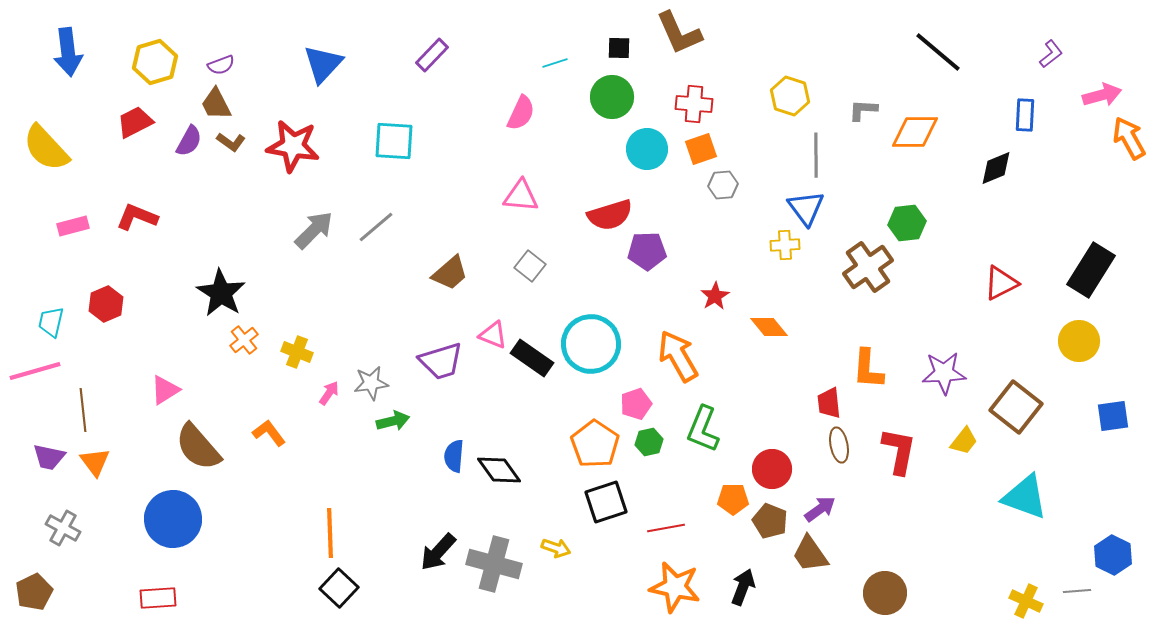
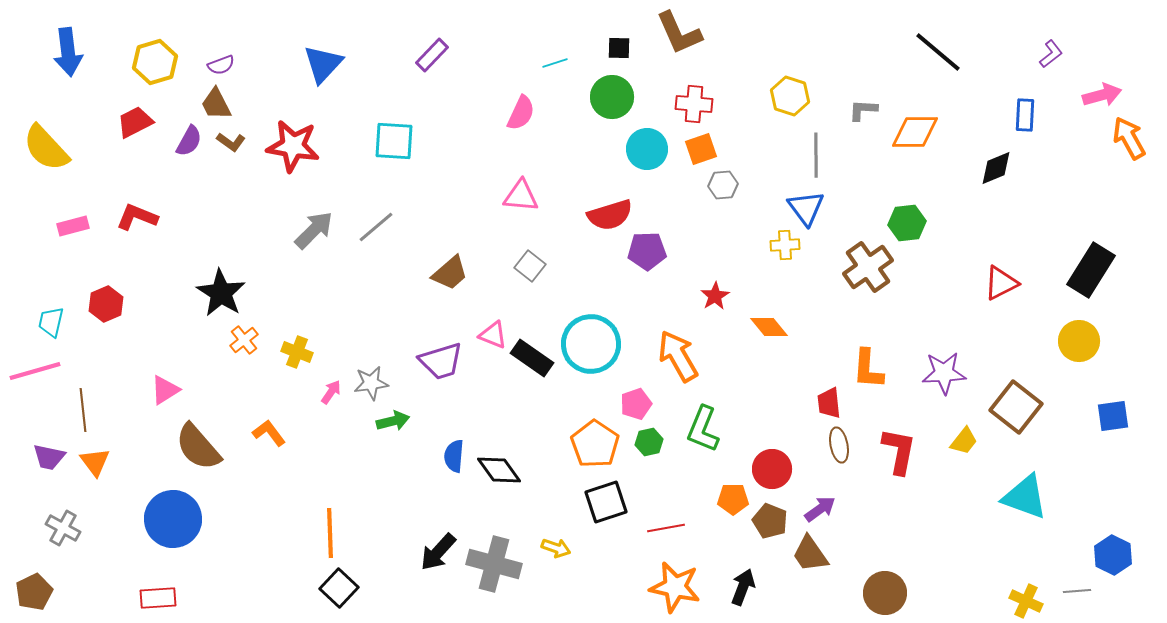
pink arrow at (329, 393): moved 2 px right, 1 px up
